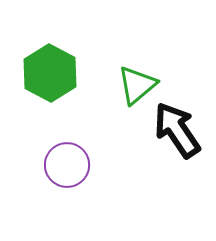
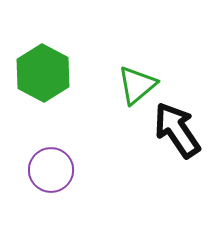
green hexagon: moved 7 px left
purple circle: moved 16 px left, 5 px down
